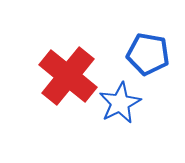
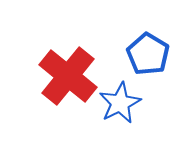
blue pentagon: rotated 21 degrees clockwise
